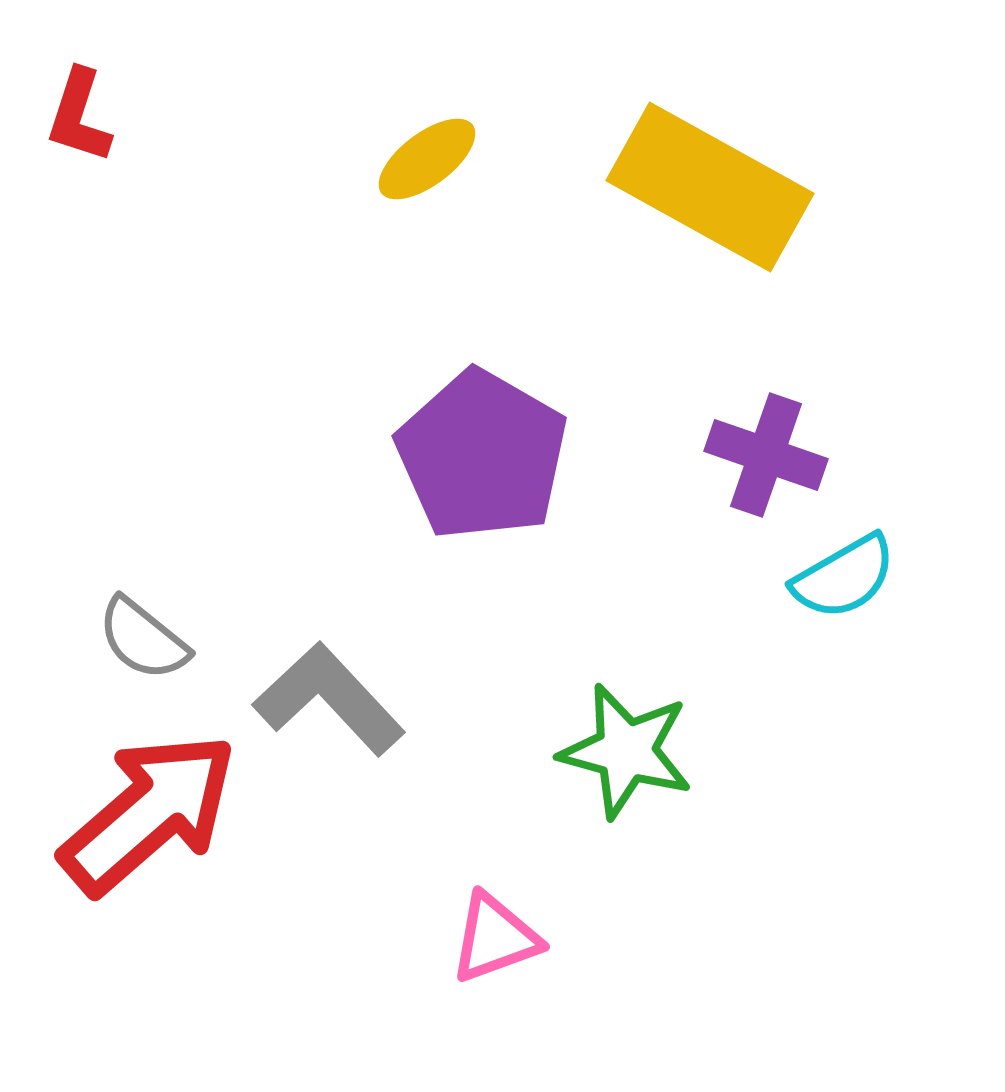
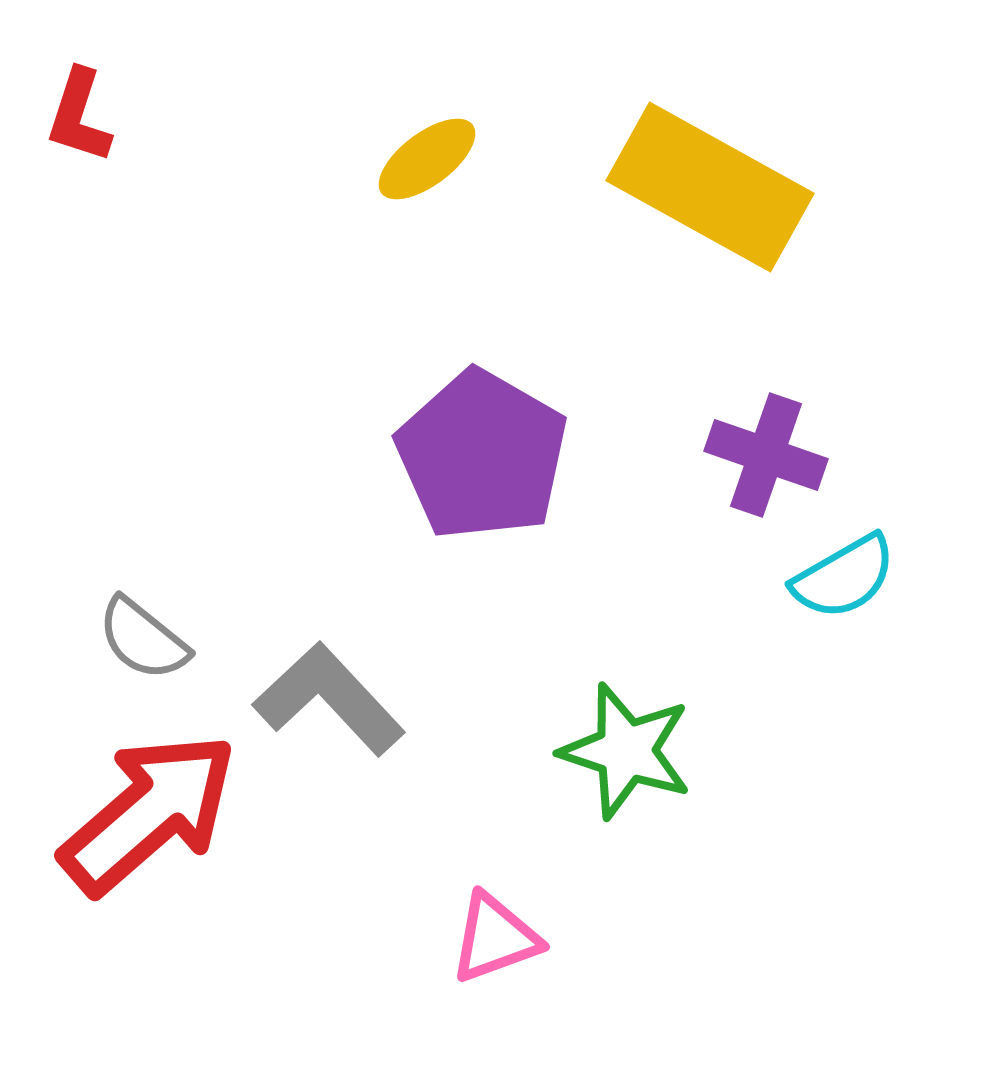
green star: rotated 3 degrees clockwise
